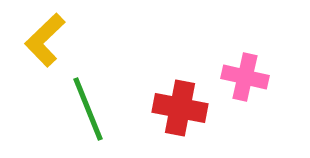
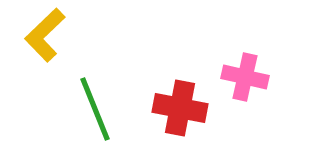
yellow L-shape: moved 5 px up
green line: moved 7 px right
